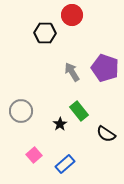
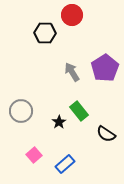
purple pentagon: rotated 20 degrees clockwise
black star: moved 1 px left, 2 px up
